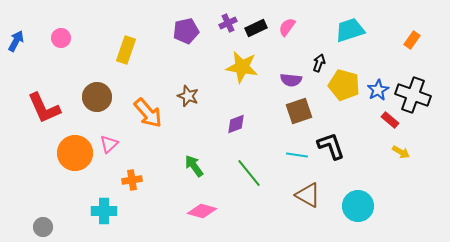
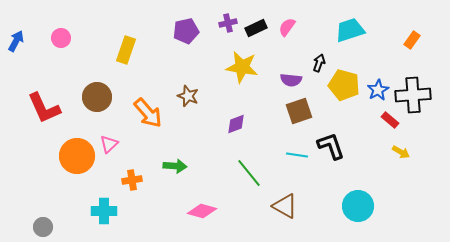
purple cross: rotated 12 degrees clockwise
black cross: rotated 24 degrees counterclockwise
orange circle: moved 2 px right, 3 px down
green arrow: moved 19 px left; rotated 130 degrees clockwise
brown triangle: moved 23 px left, 11 px down
